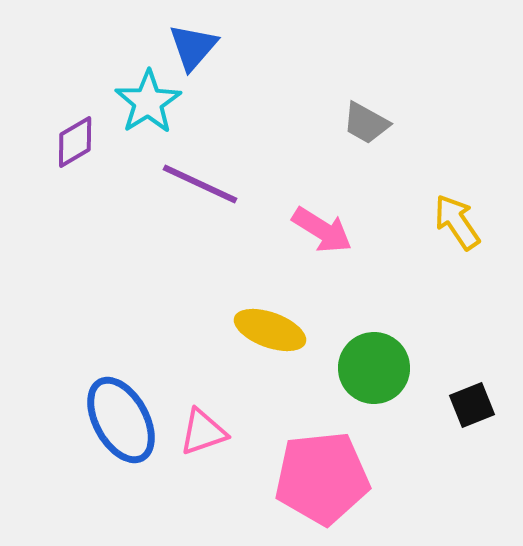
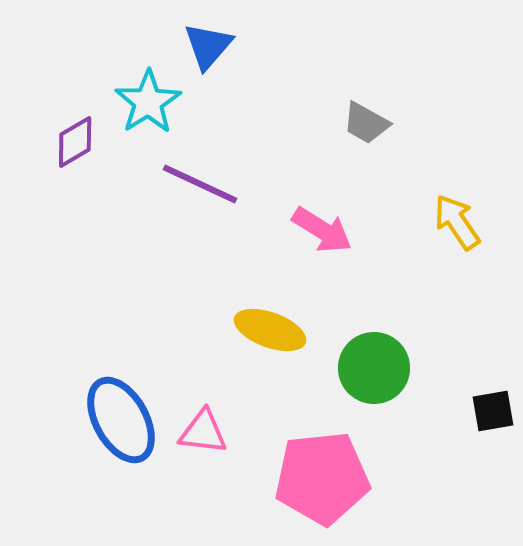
blue triangle: moved 15 px right, 1 px up
black square: moved 21 px right, 6 px down; rotated 12 degrees clockwise
pink triangle: rotated 26 degrees clockwise
